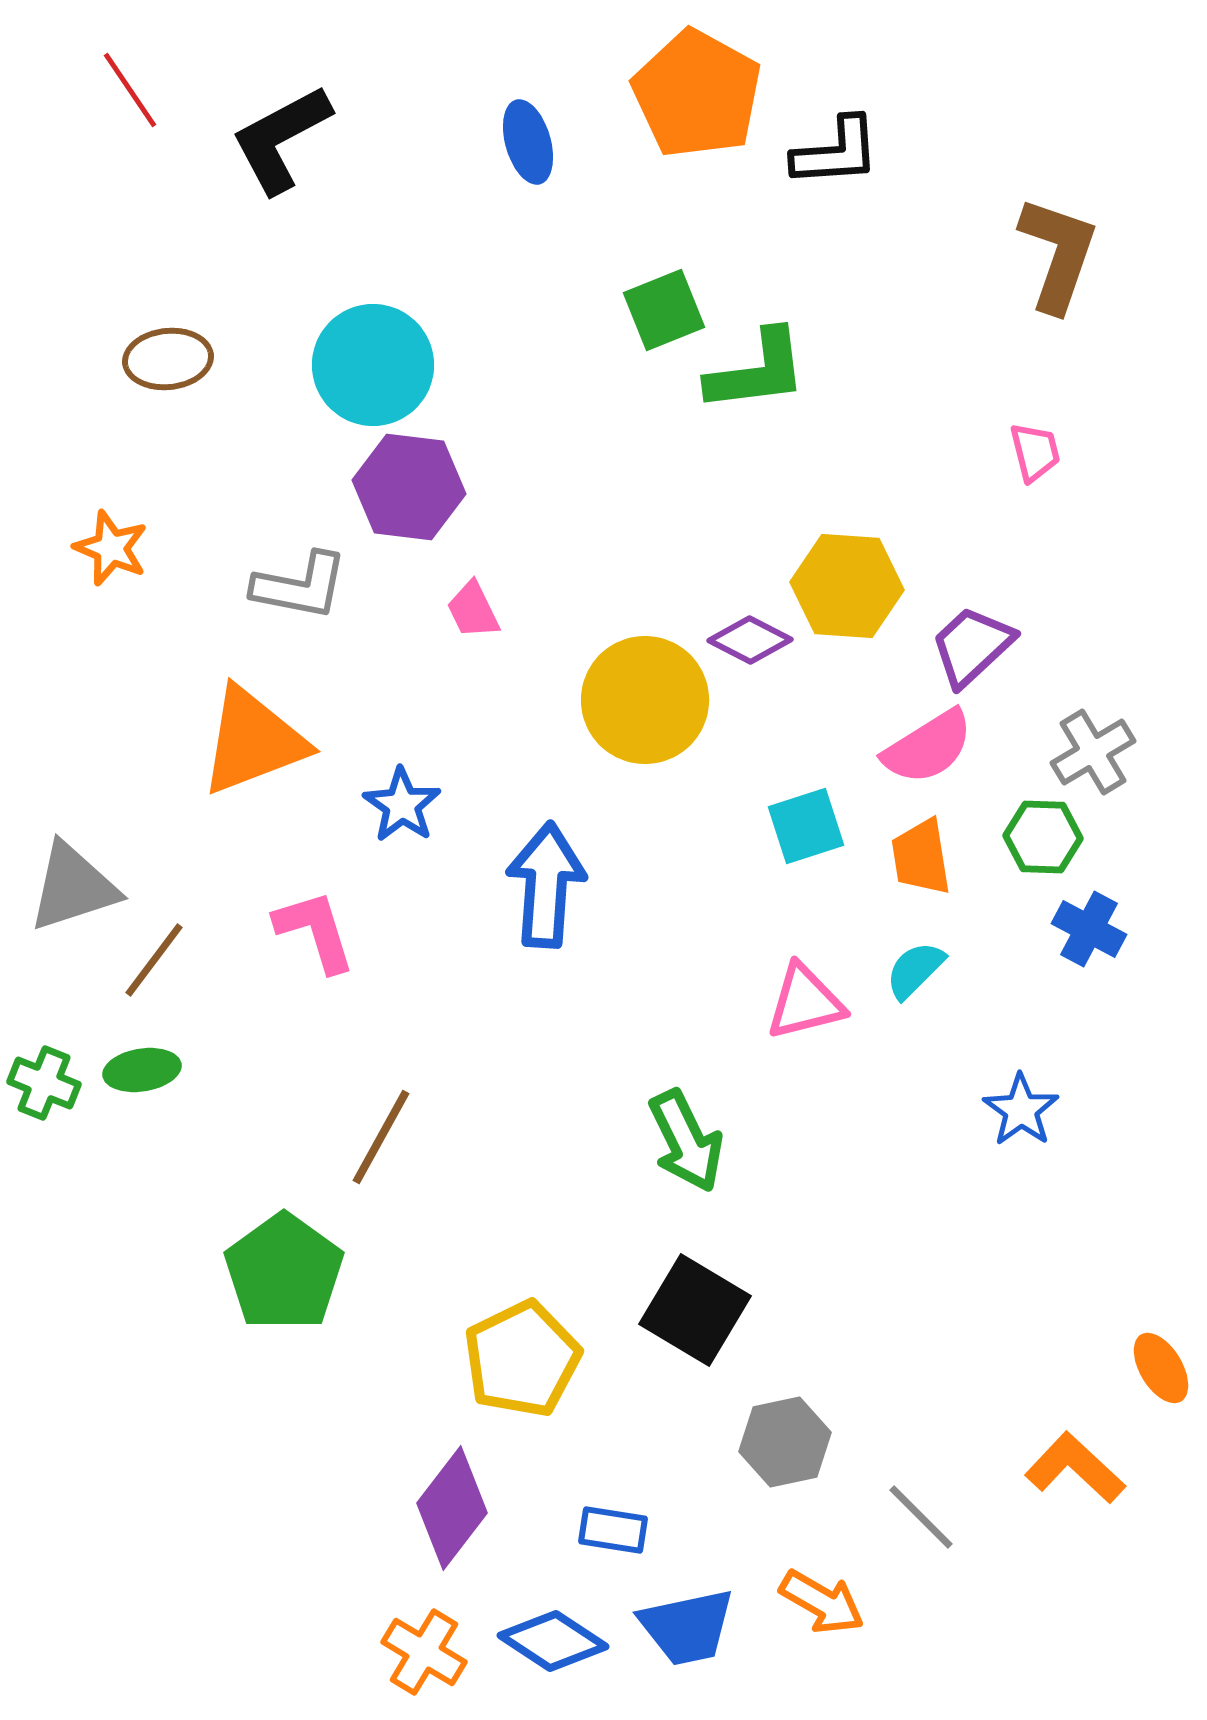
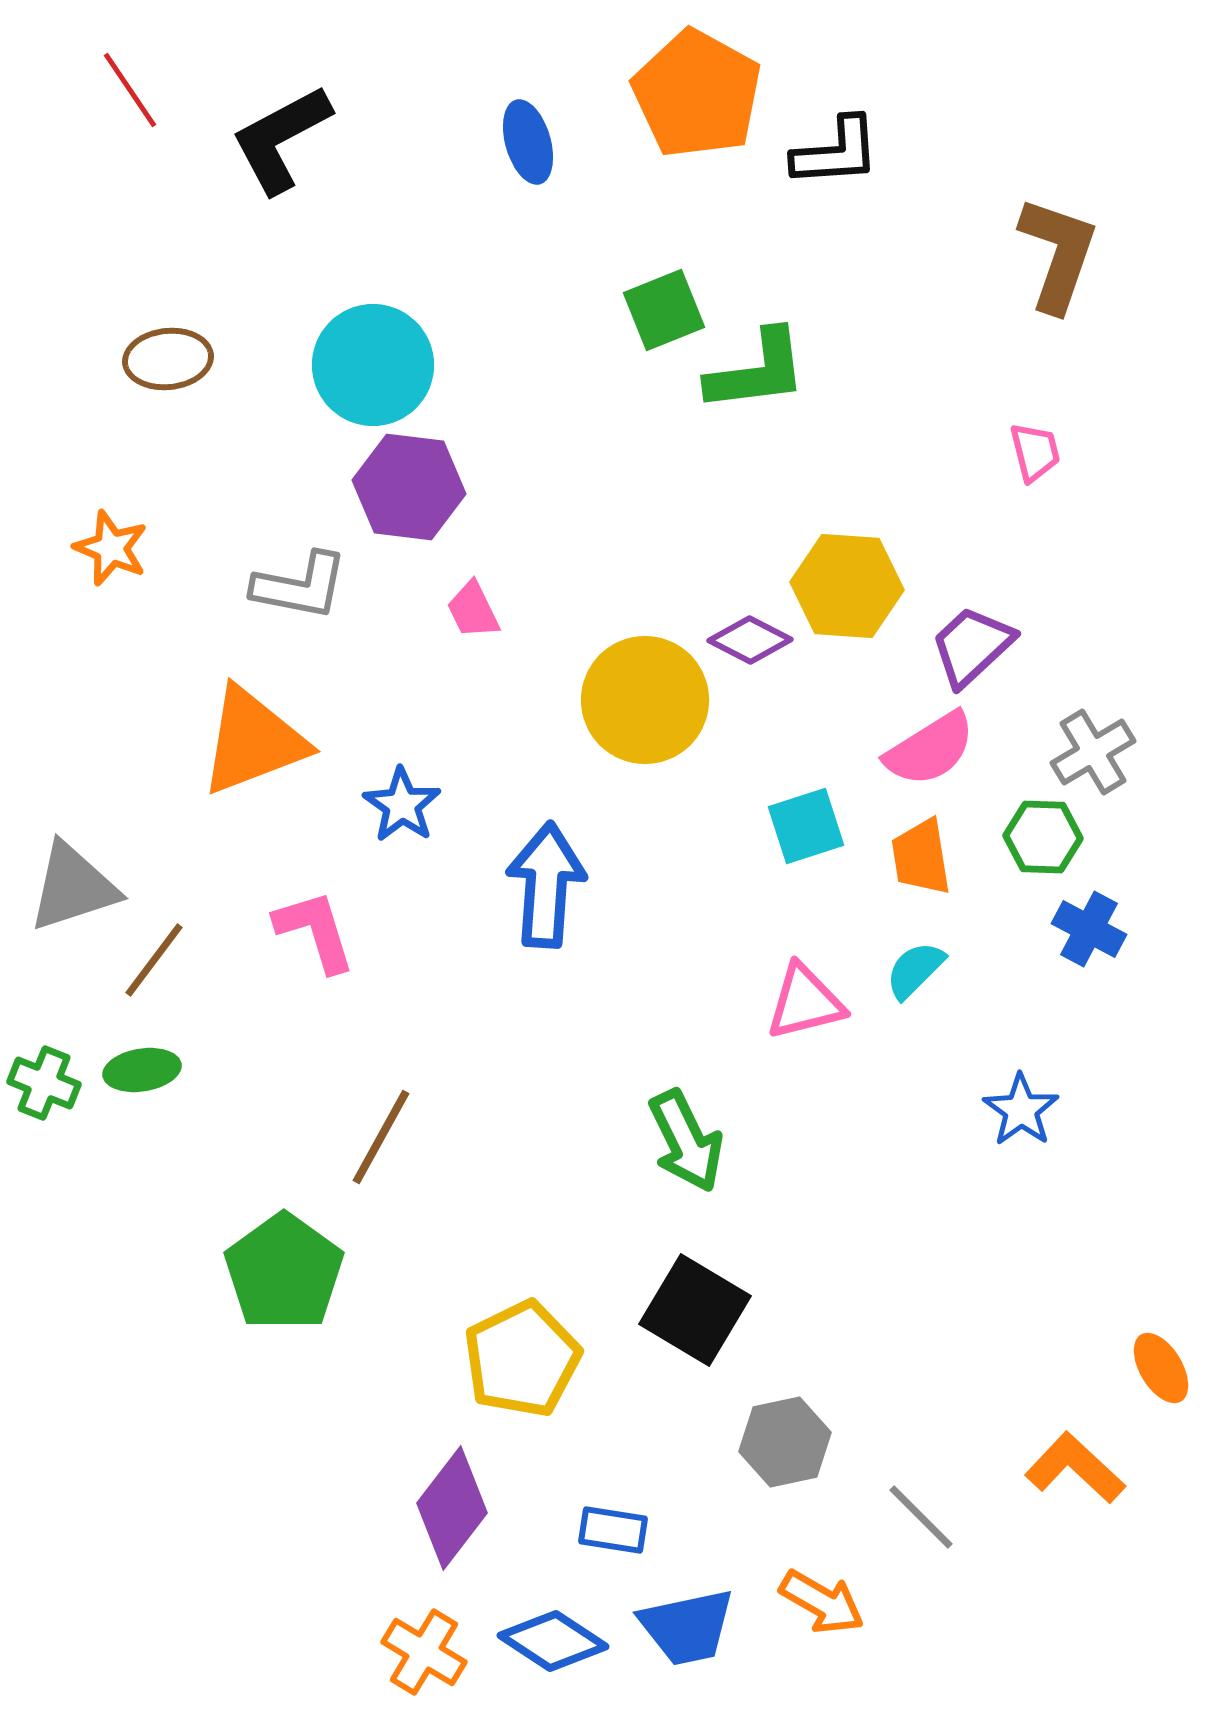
pink semicircle at (928, 747): moved 2 px right, 2 px down
